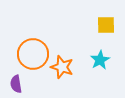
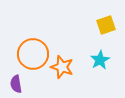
yellow square: rotated 18 degrees counterclockwise
